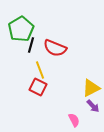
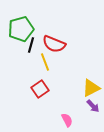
green pentagon: rotated 15 degrees clockwise
red semicircle: moved 1 px left, 4 px up
yellow line: moved 5 px right, 8 px up
red square: moved 2 px right, 2 px down; rotated 30 degrees clockwise
pink semicircle: moved 7 px left
